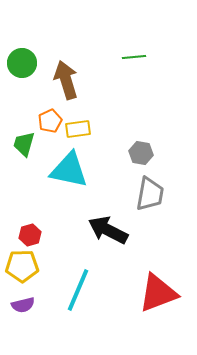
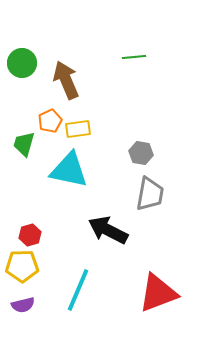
brown arrow: rotated 6 degrees counterclockwise
